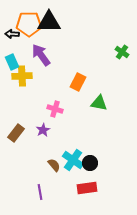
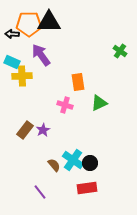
green cross: moved 2 px left, 1 px up
cyan rectangle: rotated 42 degrees counterclockwise
orange rectangle: rotated 36 degrees counterclockwise
green triangle: rotated 36 degrees counterclockwise
pink cross: moved 10 px right, 4 px up
brown rectangle: moved 9 px right, 3 px up
purple line: rotated 28 degrees counterclockwise
